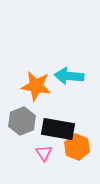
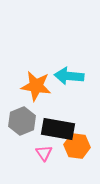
orange hexagon: moved 1 px up; rotated 15 degrees counterclockwise
